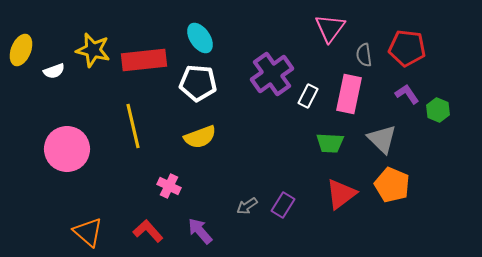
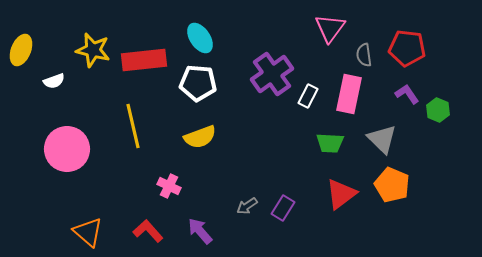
white semicircle: moved 10 px down
purple rectangle: moved 3 px down
